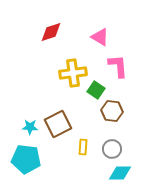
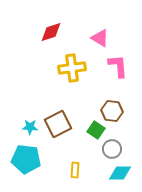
pink triangle: moved 1 px down
yellow cross: moved 1 px left, 5 px up
green square: moved 40 px down
yellow rectangle: moved 8 px left, 23 px down
